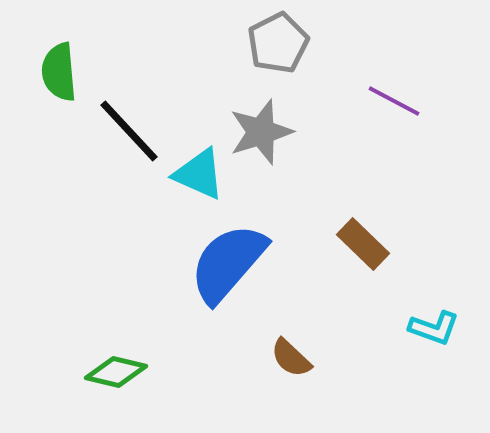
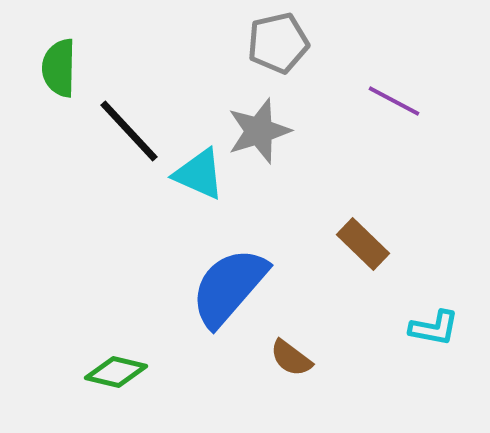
gray pentagon: rotated 14 degrees clockwise
green semicircle: moved 4 px up; rotated 6 degrees clockwise
gray star: moved 2 px left, 1 px up
blue semicircle: moved 1 px right, 24 px down
cyan L-shape: rotated 9 degrees counterclockwise
brown semicircle: rotated 6 degrees counterclockwise
